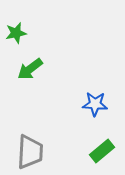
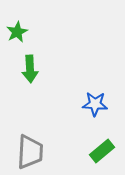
green star: moved 1 px right, 1 px up; rotated 15 degrees counterclockwise
green arrow: rotated 56 degrees counterclockwise
